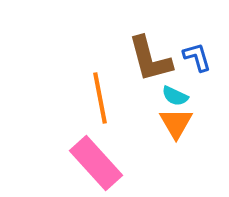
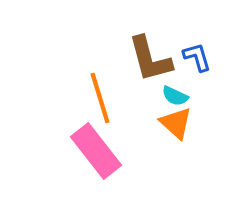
orange line: rotated 6 degrees counterclockwise
orange triangle: rotated 18 degrees counterclockwise
pink rectangle: moved 12 px up; rotated 4 degrees clockwise
